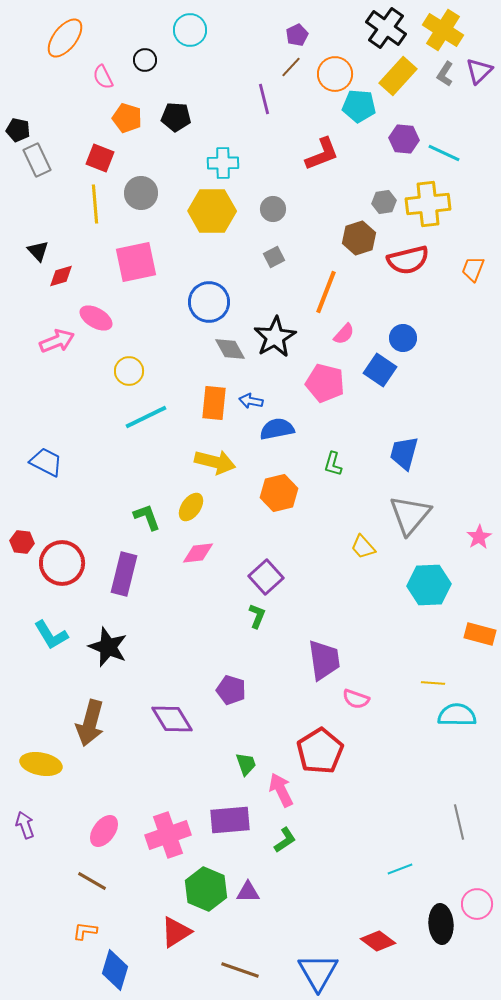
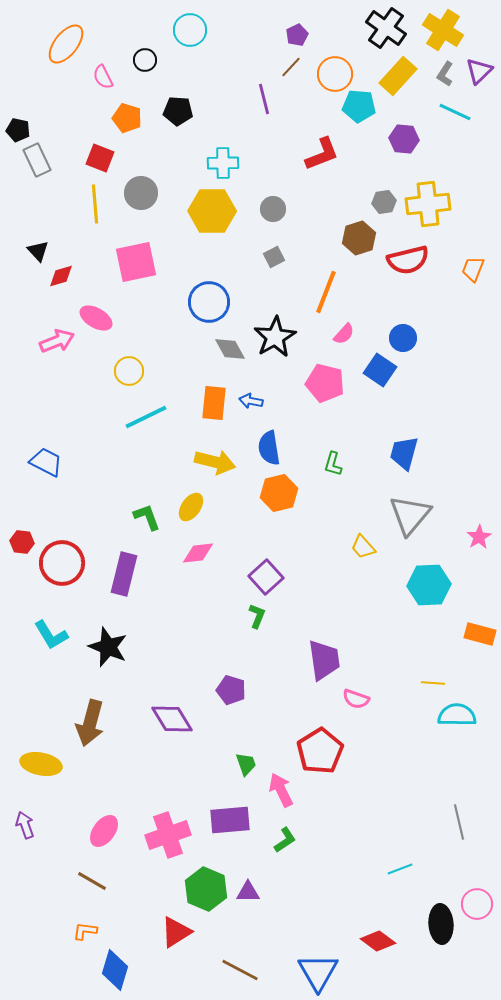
orange ellipse at (65, 38): moved 1 px right, 6 px down
black pentagon at (176, 117): moved 2 px right, 6 px up
cyan line at (444, 153): moved 11 px right, 41 px up
blue semicircle at (277, 429): moved 8 px left, 19 px down; rotated 88 degrees counterclockwise
brown line at (240, 970): rotated 9 degrees clockwise
